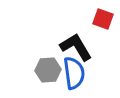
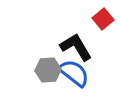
red square: rotated 30 degrees clockwise
blue semicircle: rotated 44 degrees counterclockwise
